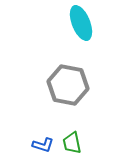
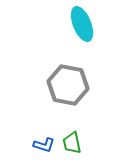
cyan ellipse: moved 1 px right, 1 px down
blue L-shape: moved 1 px right
